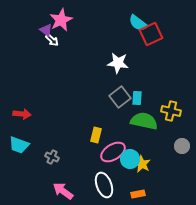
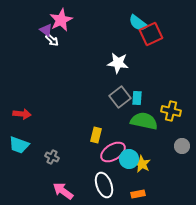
cyan circle: moved 1 px left
